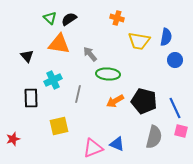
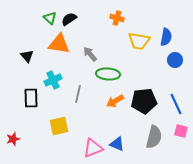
black pentagon: rotated 20 degrees counterclockwise
blue line: moved 1 px right, 4 px up
